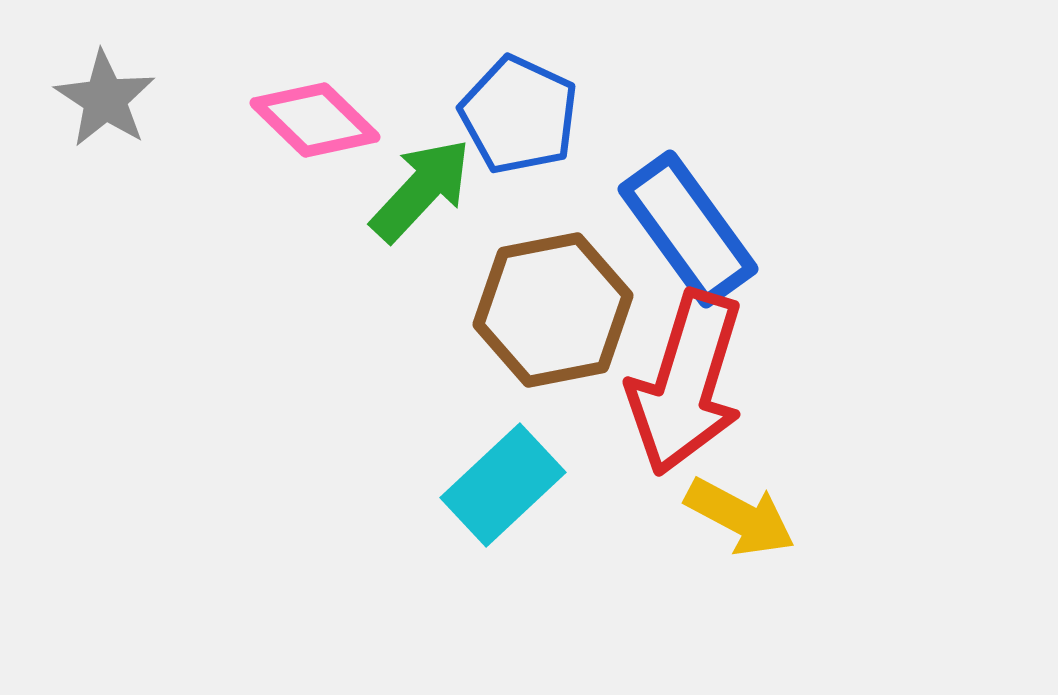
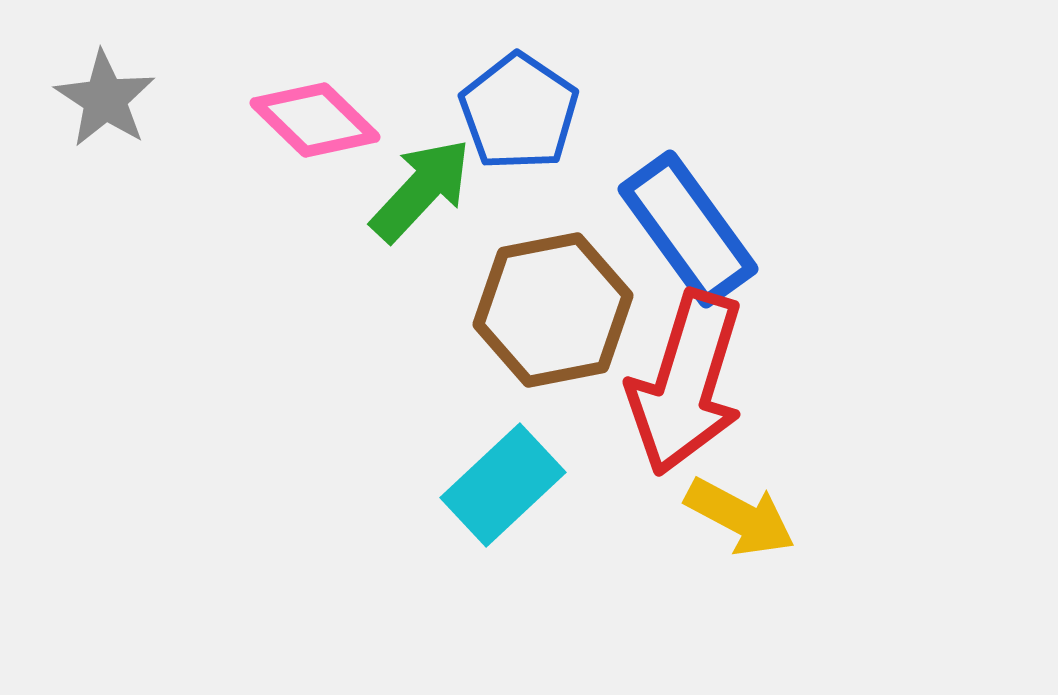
blue pentagon: moved 3 px up; rotated 9 degrees clockwise
